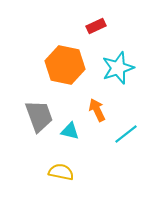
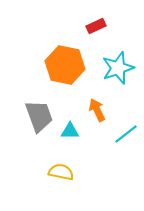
cyan triangle: rotated 12 degrees counterclockwise
